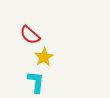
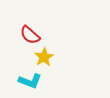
cyan L-shape: moved 6 px left, 1 px up; rotated 105 degrees clockwise
